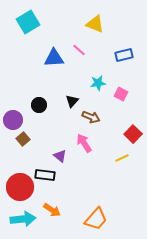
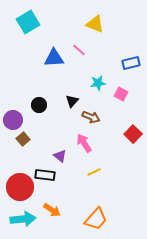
blue rectangle: moved 7 px right, 8 px down
yellow line: moved 28 px left, 14 px down
